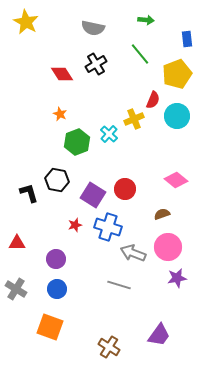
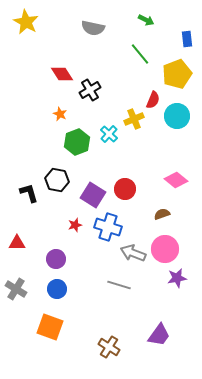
green arrow: rotated 21 degrees clockwise
black cross: moved 6 px left, 26 px down
pink circle: moved 3 px left, 2 px down
